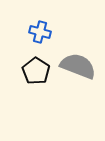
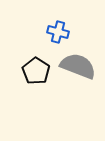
blue cross: moved 18 px right
